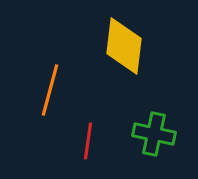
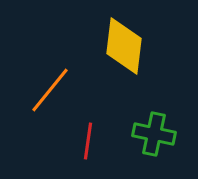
orange line: rotated 24 degrees clockwise
